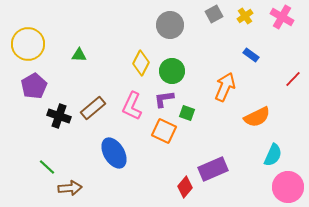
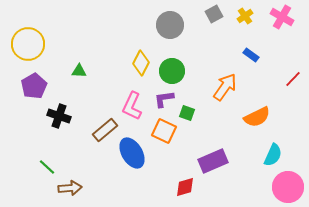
green triangle: moved 16 px down
orange arrow: rotated 12 degrees clockwise
brown rectangle: moved 12 px right, 22 px down
blue ellipse: moved 18 px right
purple rectangle: moved 8 px up
red diamond: rotated 35 degrees clockwise
